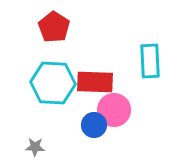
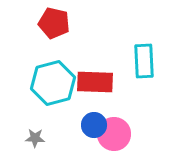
red pentagon: moved 4 px up; rotated 20 degrees counterclockwise
cyan rectangle: moved 6 px left
cyan hexagon: rotated 18 degrees counterclockwise
pink circle: moved 24 px down
gray star: moved 9 px up
